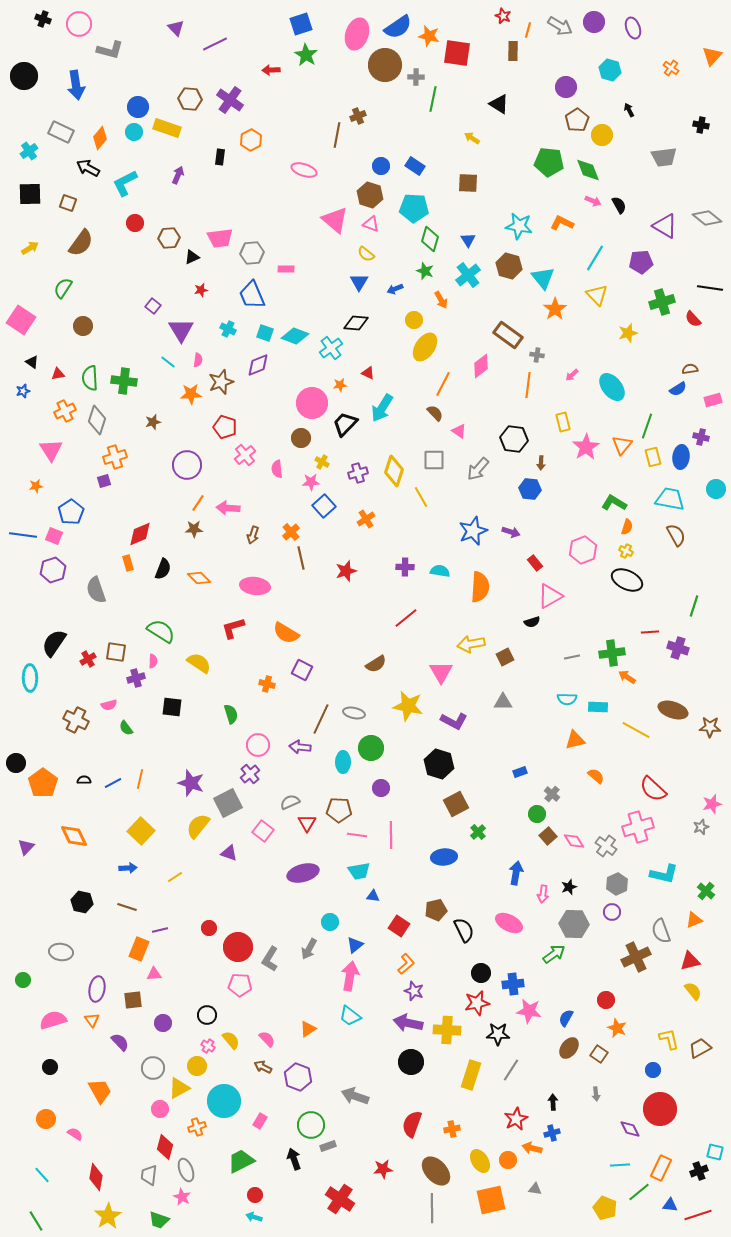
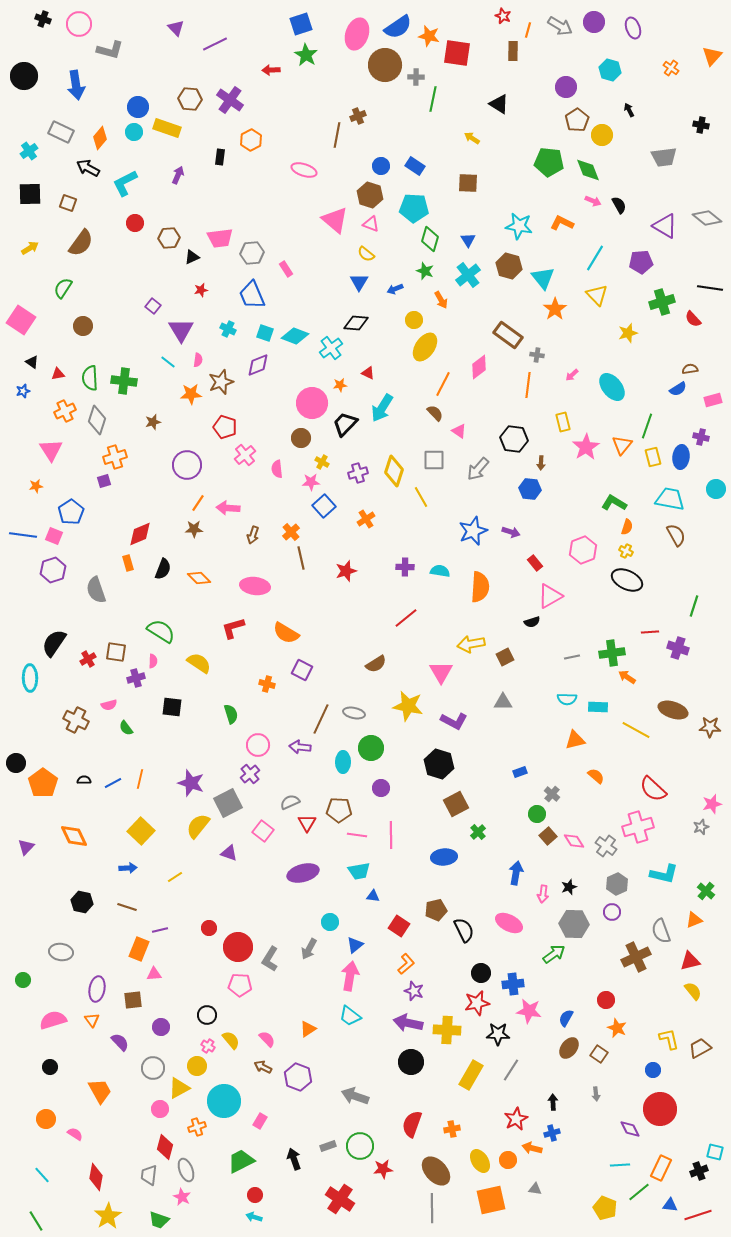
pink rectangle at (286, 269): rotated 56 degrees clockwise
pink diamond at (481, 366): moved 2 px left, 1 px down
purple circle at (163, 1023): moved 2 px left, 4 px down
yellow rectangle at (471, 1075): rotated 12 degrees clockwise
green circle at (311, 1125): moved 49 px right, 21 px down
